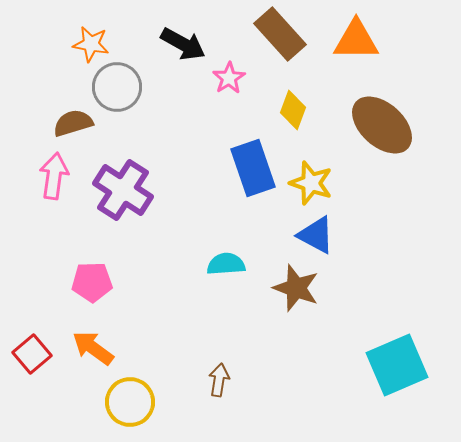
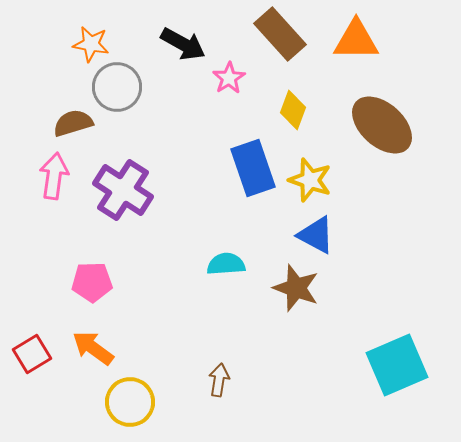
yellow star: moved 1 px left, 3 px up
red square: rotated 9 degrees clockwise
